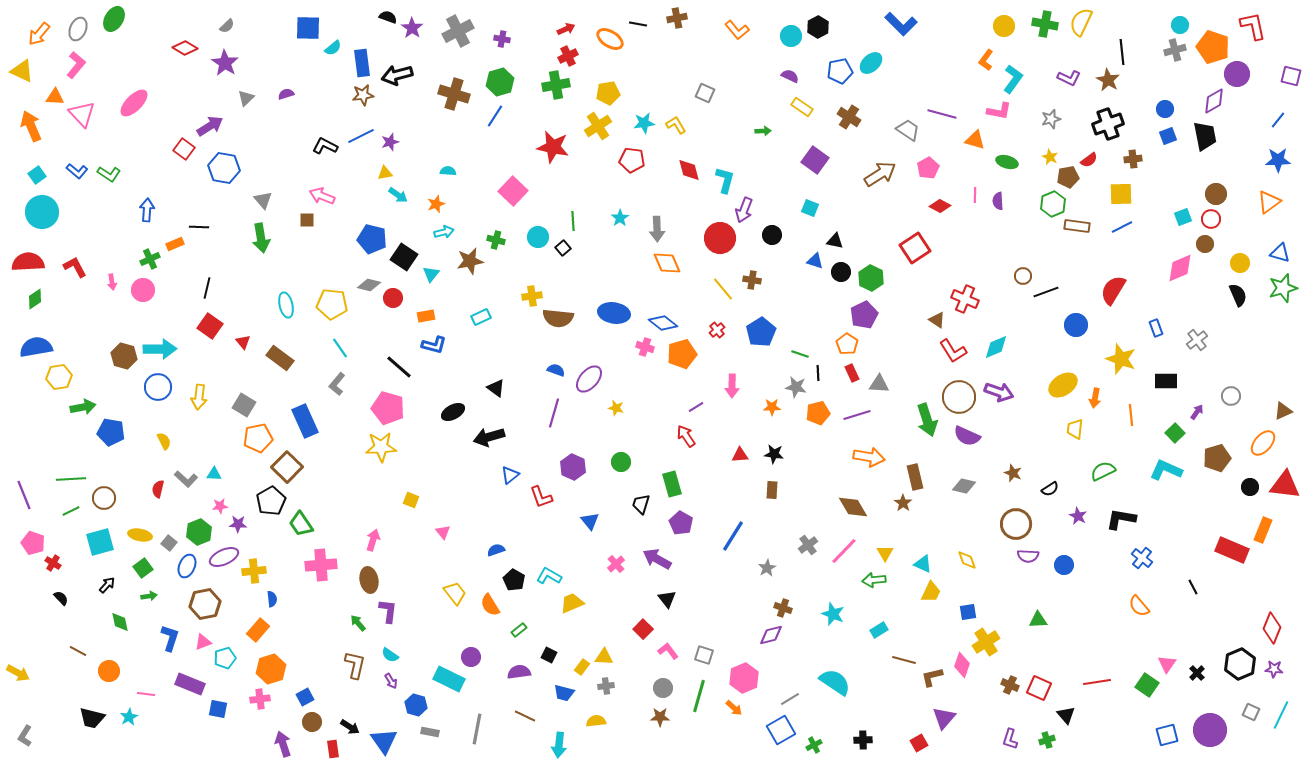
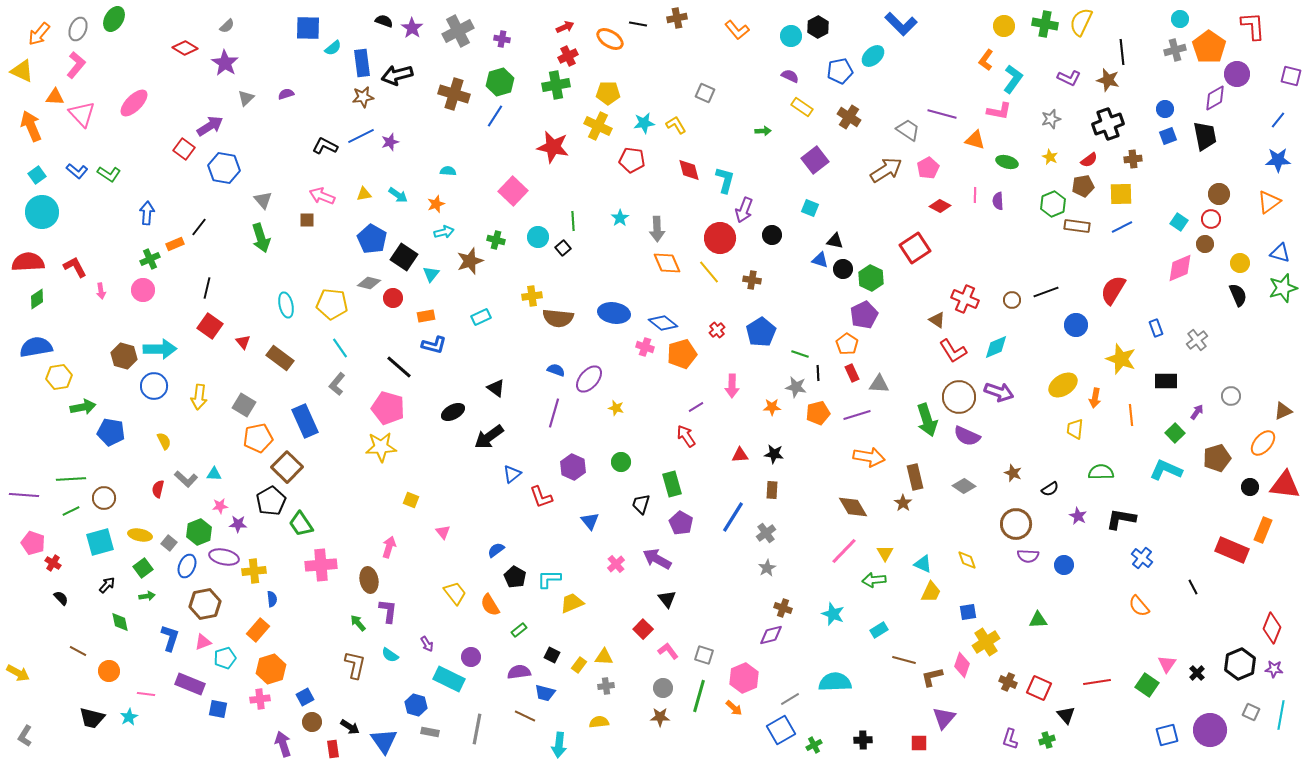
black semicircle at (388, 17): moved 4 px left, 4 px down
cyan circle at (1180, 25): moved 6 px up
red L-shape at (1253, 26): rotated 8 degrees clockwise
red arrow at (566, 29): moved 1 px left, 2 px up
orange pentagon at (1213, 47): moved 4 px left; rotated 16 degrees clockwise
cyan ellipse at (871, 63): moved 2 px right, 7 px up
brown star at (1108, 80): rotated 15 degrees counterclockwise
yellow pentagon at (608, 93): rotated 10 degrees clockwise
brown star at (363, 95): moved 2 px down
purple diamond at (1214, 101): moved 1 px right, 3 px up
yellow cross at (598, 126): rotated 32 degrees counterclockwise
purple square at (815, 160): rotated 16 degrees clockwise
yellow triangle at (385, 173): moved 21 px left, 21 px down
brown arrow at (880, 174): moved 6 px right, 4 px up
brown pentagon at (1068, 177): moved 15 px right, 9 px down
brown circle at (1216, 194): moved 3 px right
blue arrow at (147, 210): moved 3 px down
cyan square at (1183, 217): moved 4 px left, 5 px down; rotated 36 degrees counterclockwise
black line at (199, 227): rotated 54 degrees counterclockwise
green arrow at (261, 238): rotated 8 degrees counterclockwise
blue pentagon at (372, 239): rotated 16 degrees clockwise
brown star at (470, 261): rotated 8 degrees counterclockwise
blue triangle at (815, 261): moved 5 px right, 1 px up
black circle at (841, 272): moved 2 px right, 3 px up
brown circle at (1023, 276): moved 11 px left, 24 px down
pink arrow at (112, 282): moved 11 px left, 9 px down
gray diamond at (369, 285): moved 2 px up
yellow line at (723, 289): moved 14 px left, 17 px up
green diamond at (35, 299): moved 2 px right
blue circle at (158, 387): moved 4 px left, 1 px up
black arrow at (489, 437): rotated 20 degrees counterclockwise
green semicircle at (1103, 471): moved 2 px left, 1 px down; rotated 25 degrees clockwise
blue triangle at (510, 475): moved 2 px right, 1 px up
gray diamond at (964, 486): rotated 20 degrees clockwise
purple line at (24, 495): rotated 64 degrees counterclockwise
blue line at (733, 536): moved 19 px up
pink arrow at (373, 540): moved 16 px right, 7 px down
gray cross at (808, 545): moved 42 px left, 12 px up
blue semicircle at (496, 550): rotated 18 degrees counterclockwise
purple ellipse at (224, 557): rotated 36 degrees clockwise
cyan L-shape at (549, 576): moved 3 px down; rotated 30 degrees counterclockwise
black pentagon at (514, 580): moved 1 px right, 3 px up
green arrow at (149, 596): moved 2 px left
black square at (549, 655): moved 3 px right
yellow rectangle at (582, 667): moved 3 px left, 2 px up
purple arrow at (391, 681): moved 36 px right, 37 px up
cyan semicircle at (835, 682): rotated 36 degrees counterclockwise
brown cross at (1010, 685): moved 2 px left, 3 px up
blue trapezoid at (564, 693): moved 19 px left
cyan line at (1281, 715): rotated 16 degrees counterclockwise
yellow semicircle at (596, 721): moved 3 px right, 1 px down
red square at (919, 743): rotated 30 degrees clockwise
